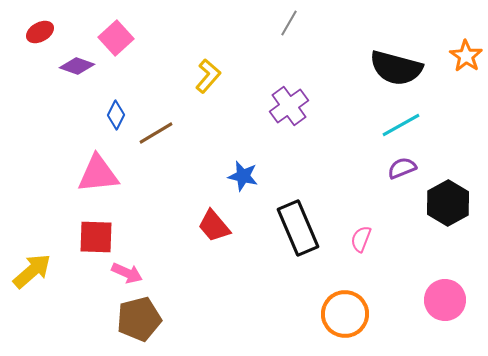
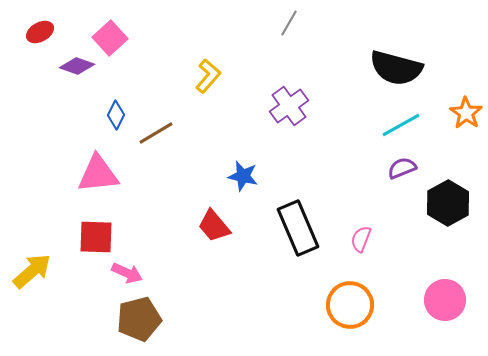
pink square: moved 6 px left
orange star: moved 57 px down
orange circle: moved 5 px right, 9 px up
